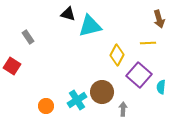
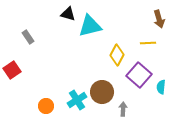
red square: moved 4 px down; rotated 24 degrees clockwise
